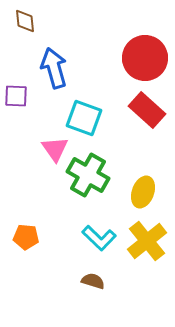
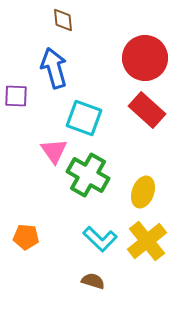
brown diamond: moved 38 px right, 1 px up
pink triangle: moved 1 px left, 2 px down
cyan L-shape: moved 1 px right, 1 px down
